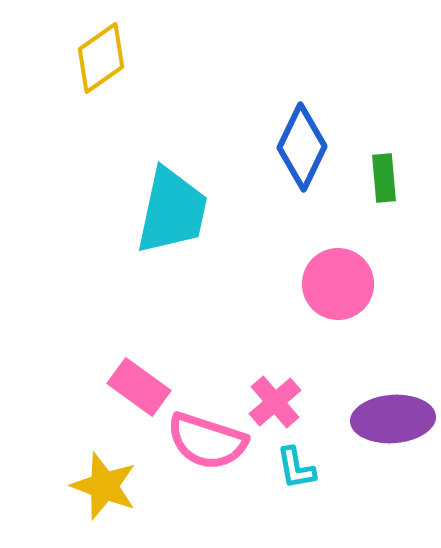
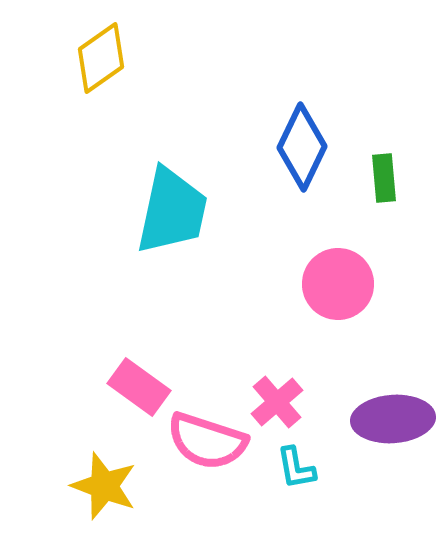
pink cross: moved 2 px right
